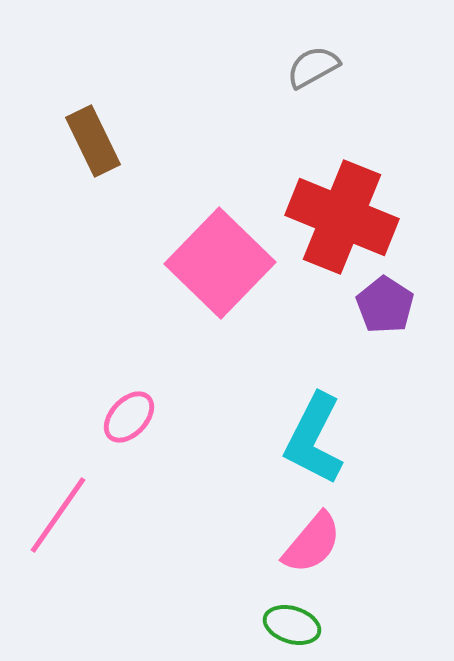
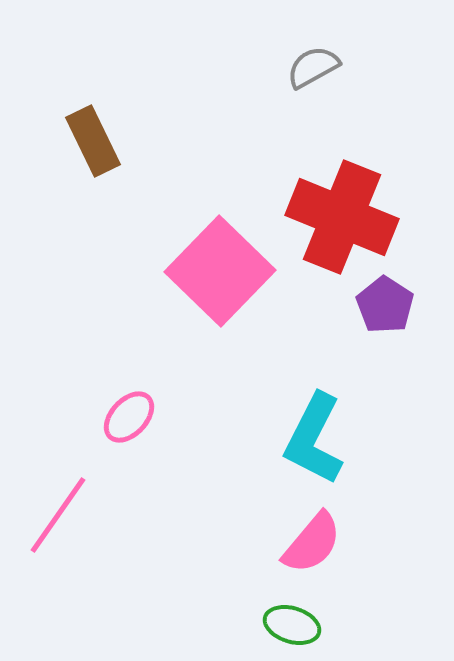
pink square: moved 8 px down
